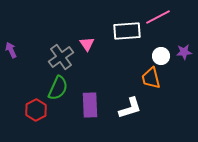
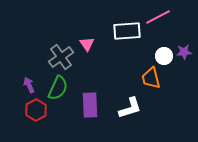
purple arrow: moved 18 px right, 35 px down
white circle: moved 3 px right
